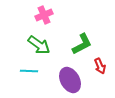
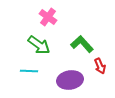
pink cross: moved 4 px right, 2 px down; rotated 30 degrees counterclockwise
green L-shape: rotated 105 degrees counterclockwise
purple ellipse: rotated 70 degrees counterclockwise
